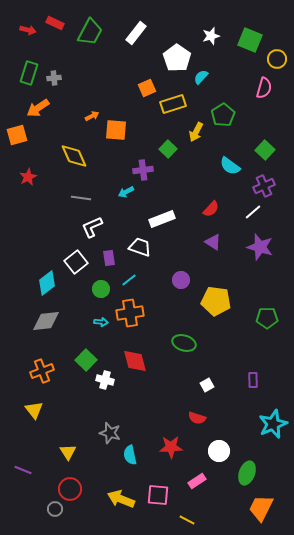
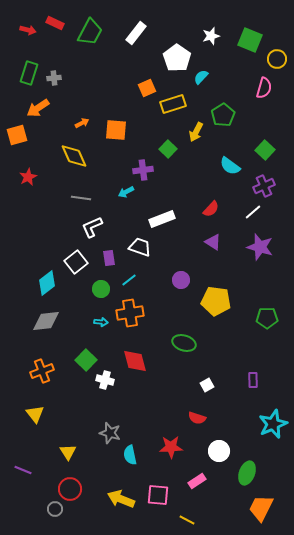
orange arrow at (92, 116): moved 10 px left, 7 px down
yellow triangle at (34, 410): moved 1 px right, 4 px down
